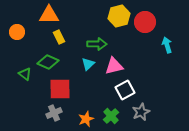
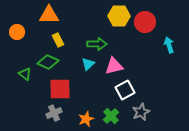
yellow hexagon: rotated 15 degrees clockwise
yellow rectangle: moved 1 px left, 3 px down
cyan arrow: moved 2 px right
